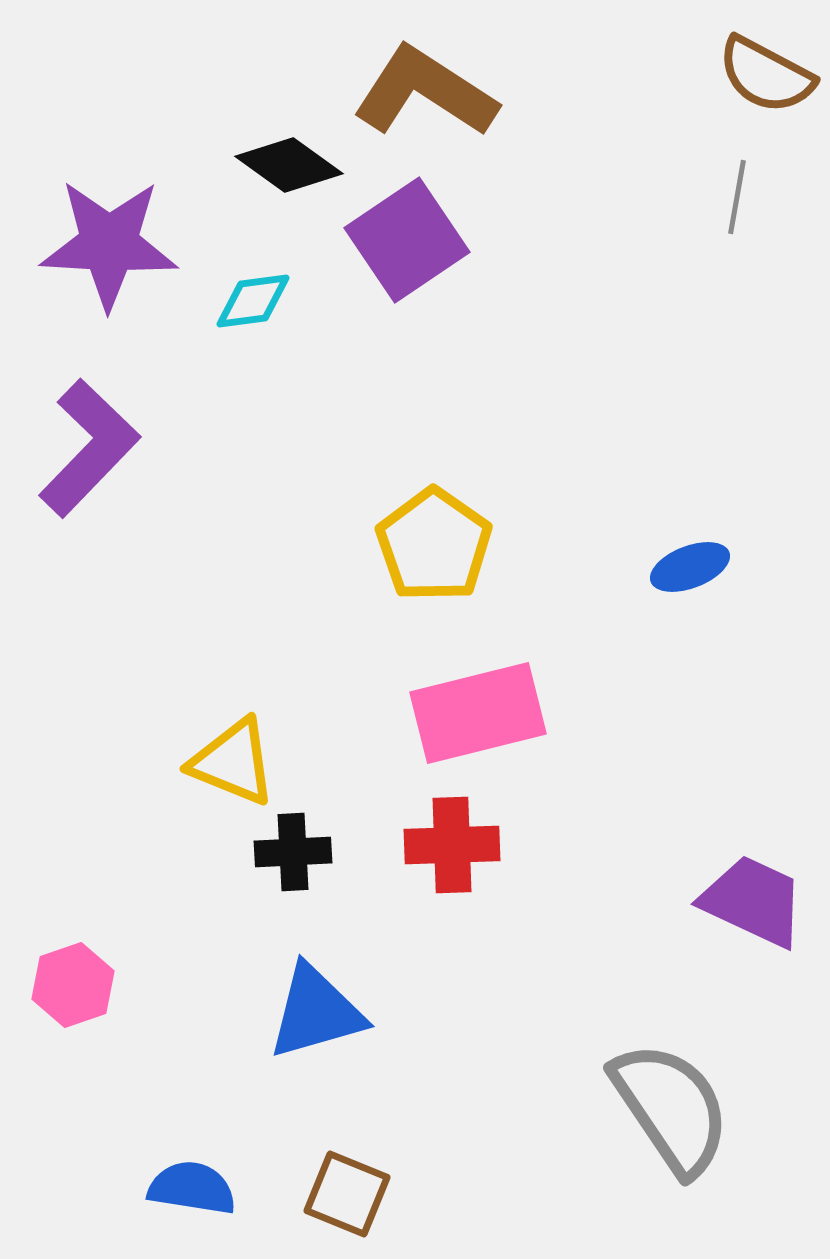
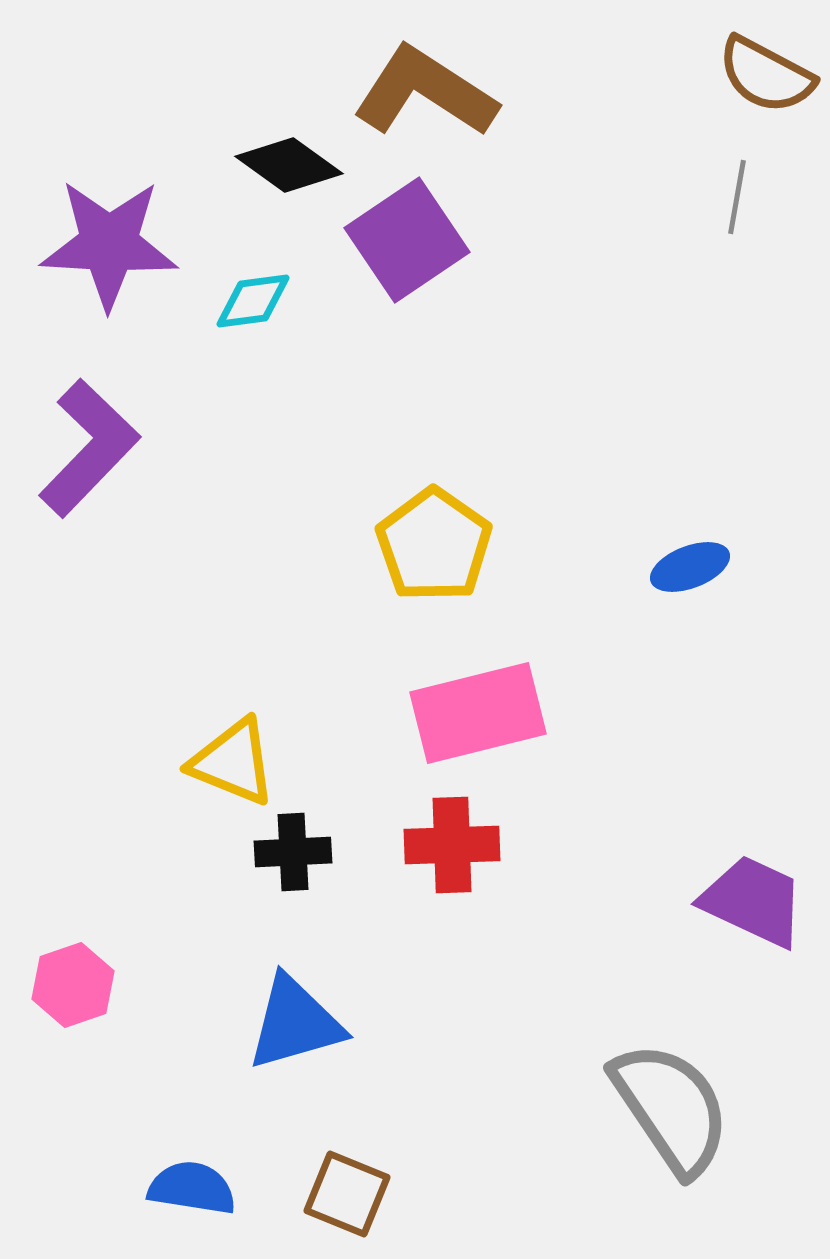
blue triangle: moved 21 px left, 11 px down
